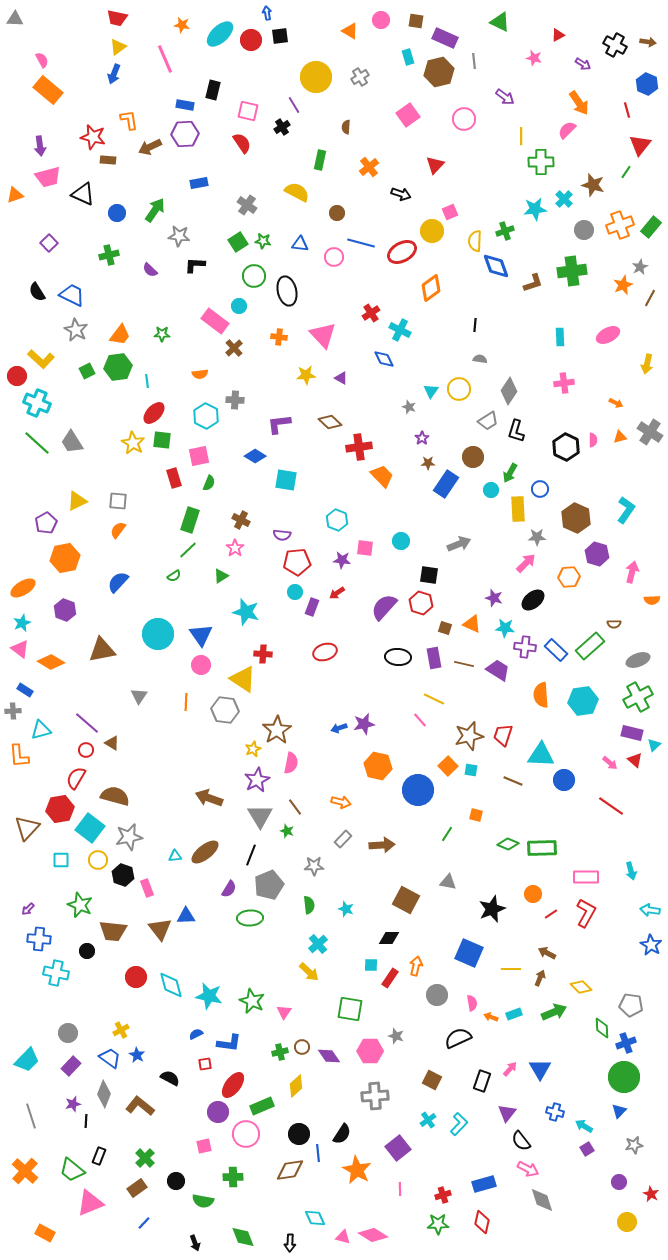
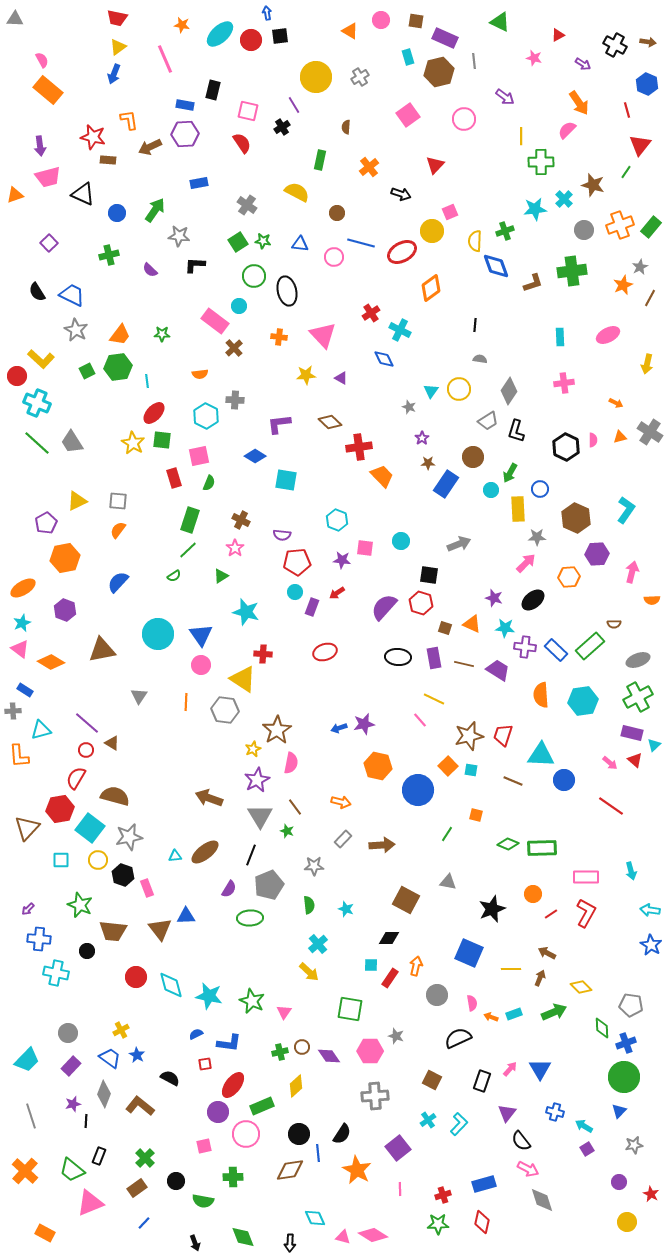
purple hexagon at (597, 554): rotated 20 degrees counterclockwise
